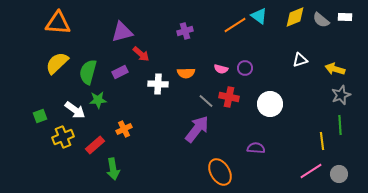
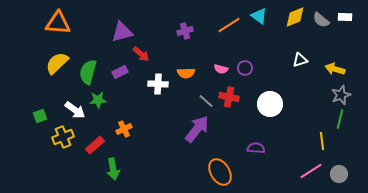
orange line: moved 6 px left
green line: moved 6 px up; rotated 18 degrees clockwise
